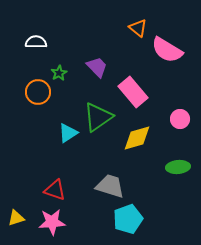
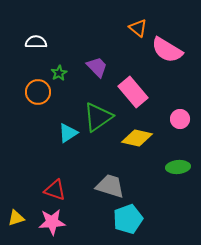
yellow diamond: rotated 28 degrees clockwise
